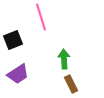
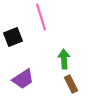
black square: moved 3 px up
purple trapezoid: moved 5 px right, 5 px down
